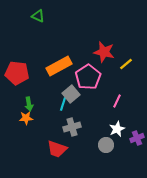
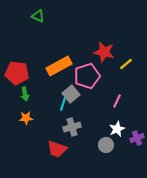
pink pentagon: moved 1 px left, 1 px up; rotated 15 degrees clockwise
green arrow: moved 4 px left, 10 px up
